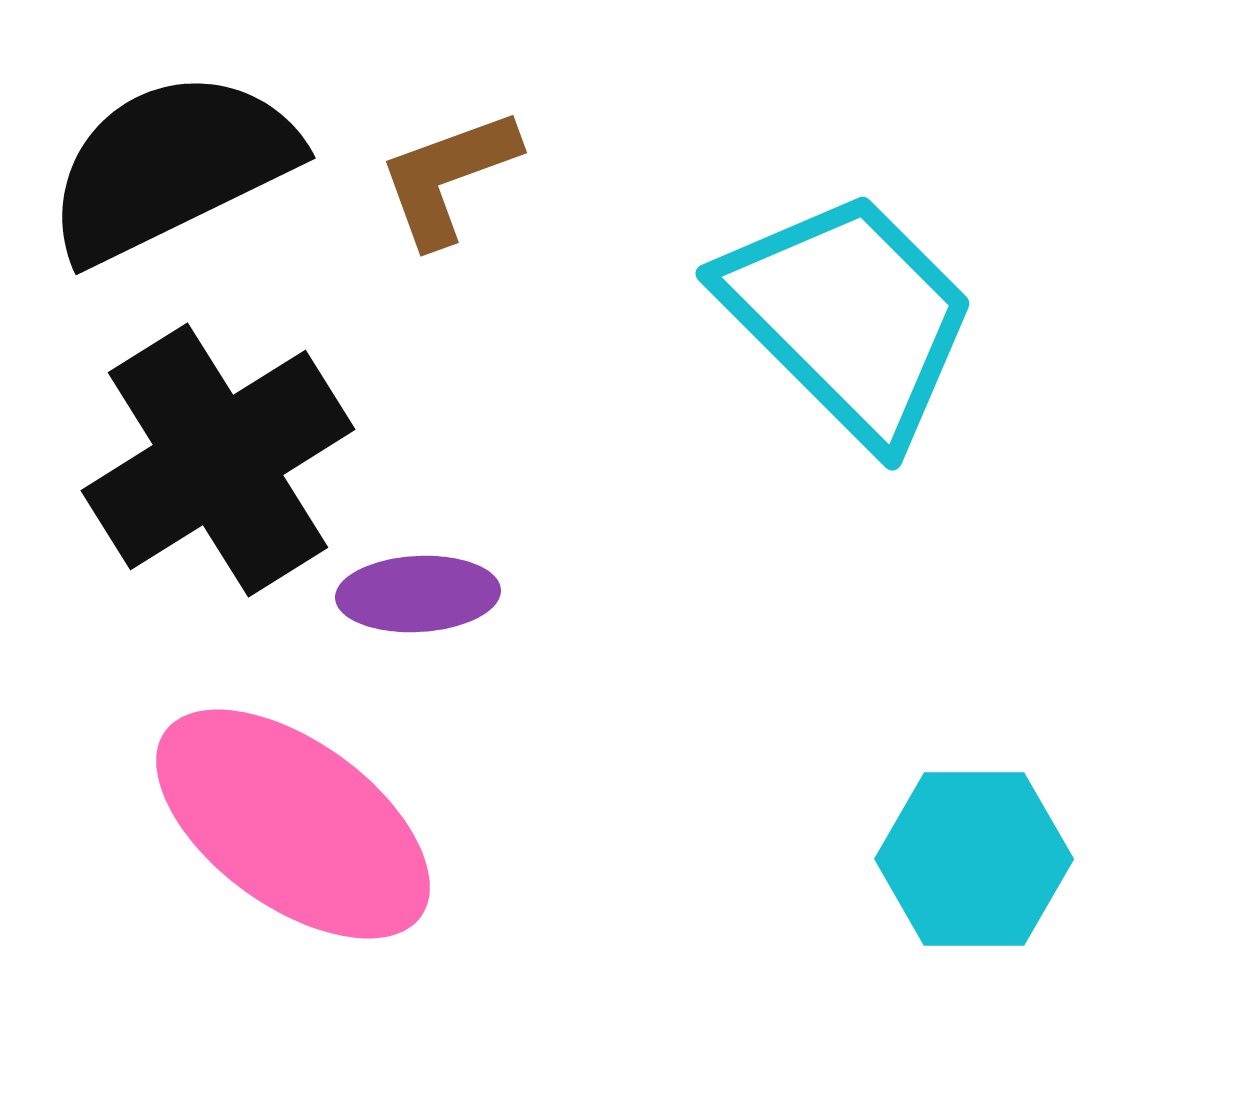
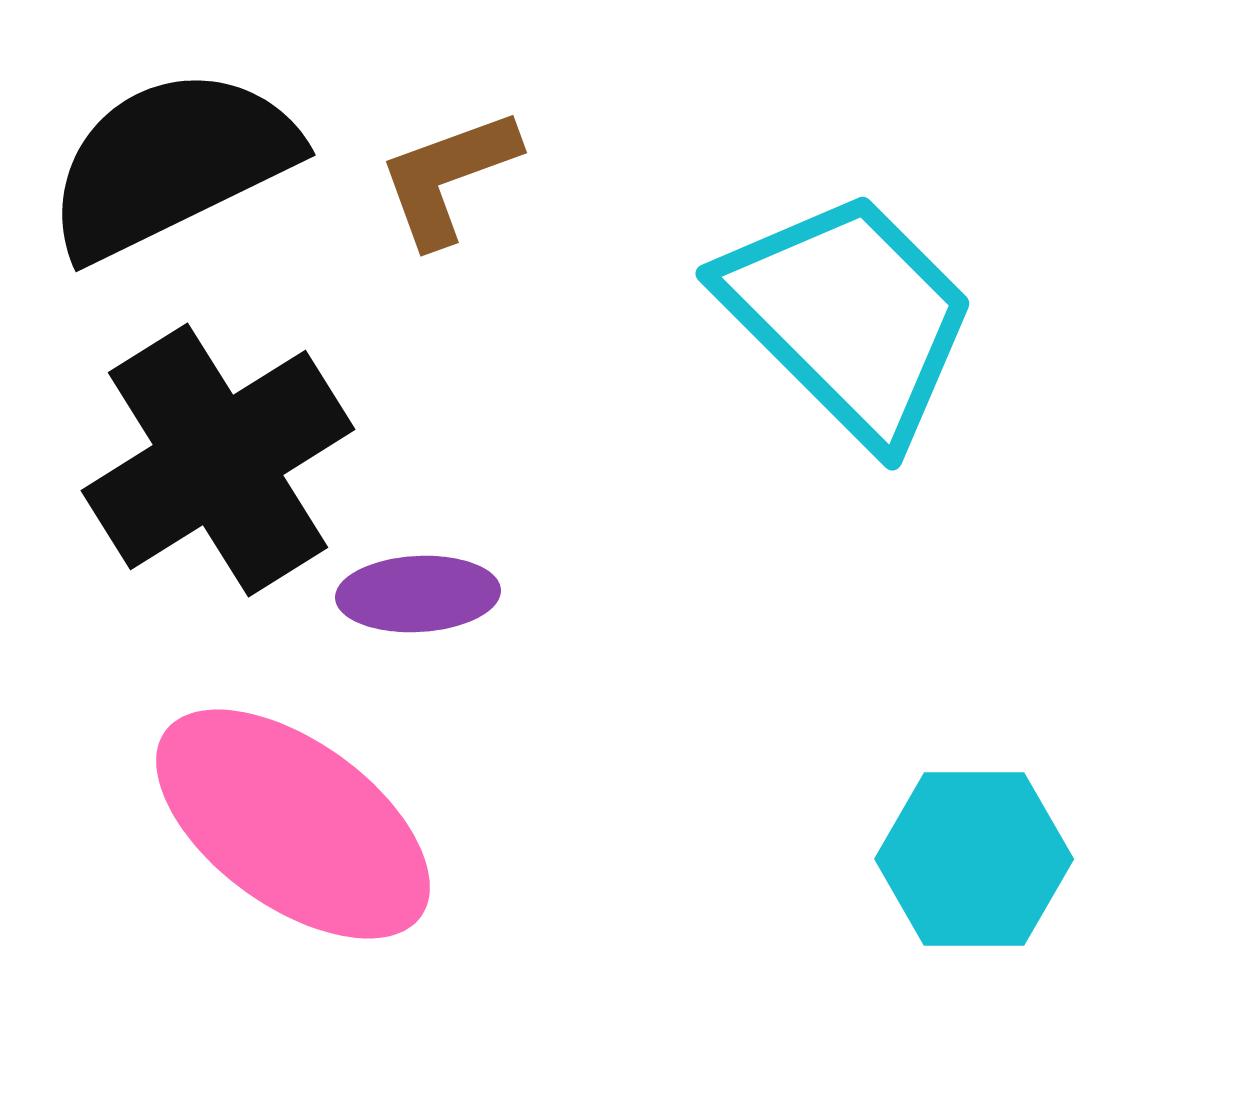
black semicircle: moved 3 px up
